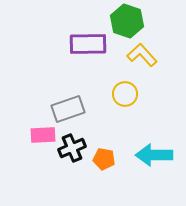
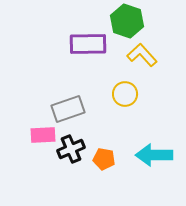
black cross: moved 1 px left, 1 px down
